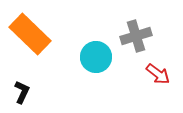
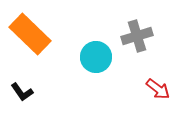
gray cross: moved 1 px right
red arrow: moved 15 px down
black L-shape: rotated 120 degrees clockwise
